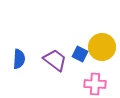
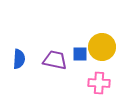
blue square: rotated 28 degrees counterclockwise
purple trapezoid: rotated 25 degrees counterclockwise
pink cross: moved 4 px right, 1 px up
